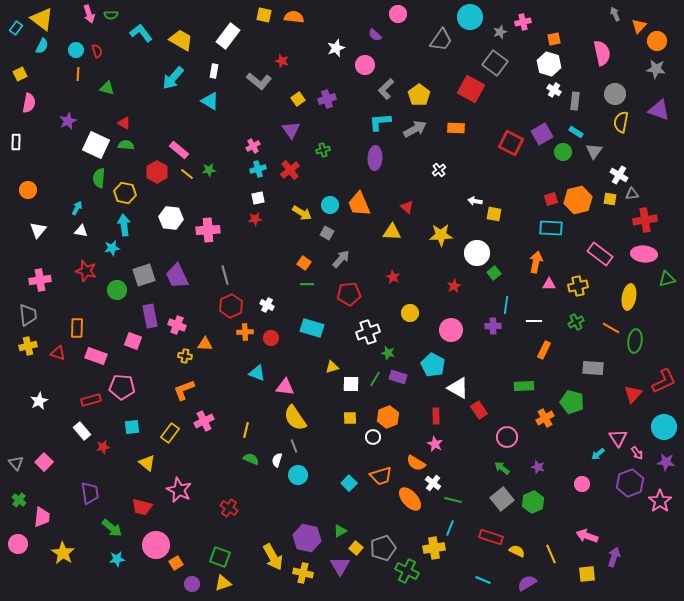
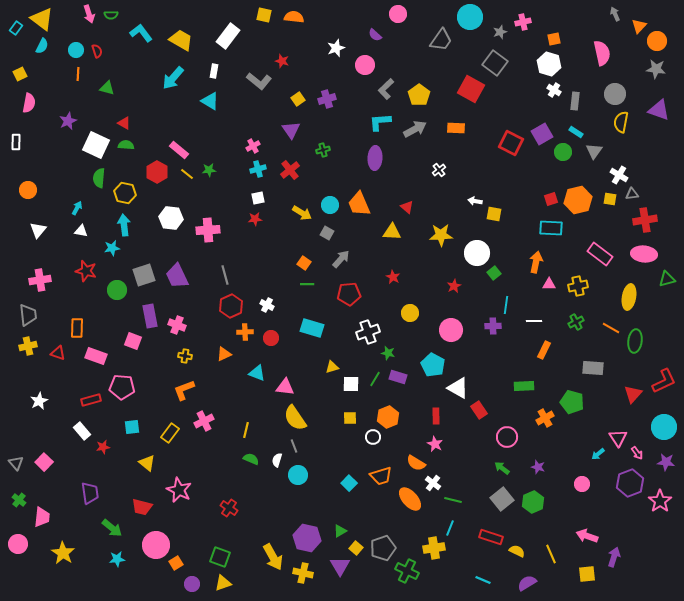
orange triangle at (205, 344): moved 19 px right, 10 px down; rotated 28 degrees counterclockwise
